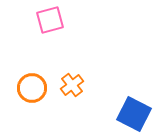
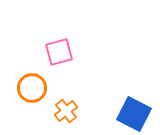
pink square: moved 9 px right, 32 px down
orange cross: moved 6 px left, 26 px down
